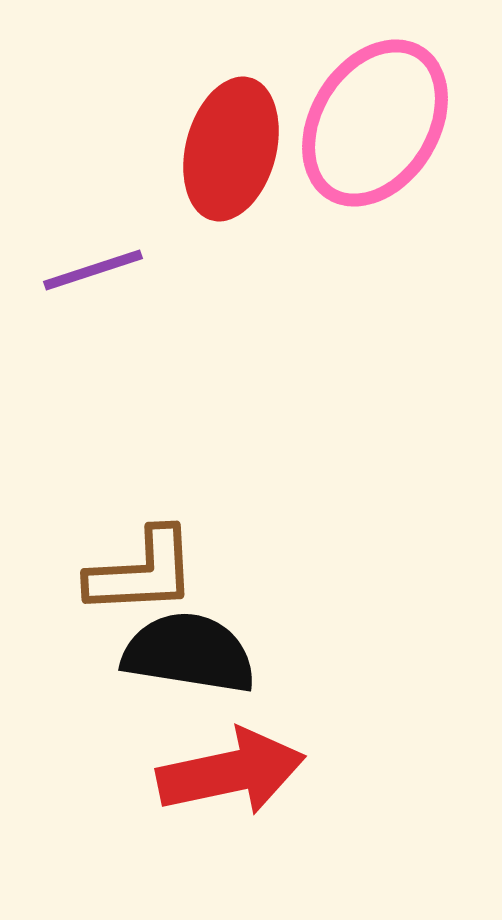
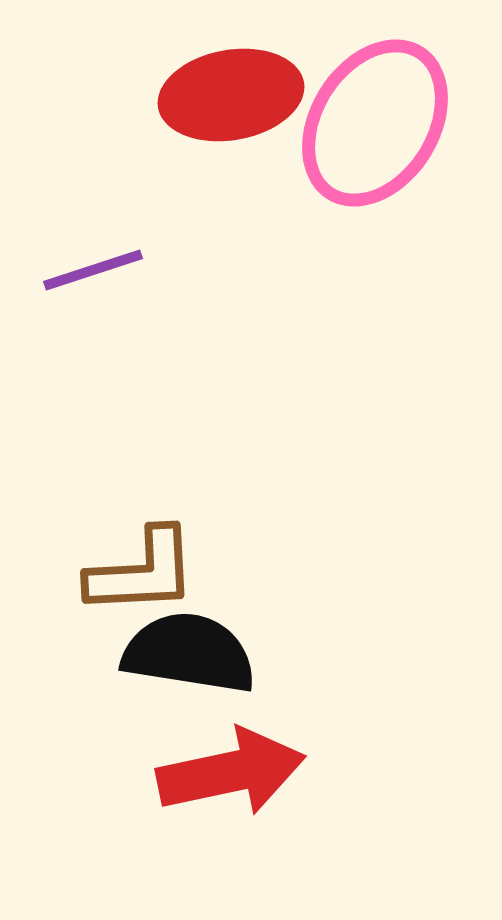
red ellipse: moved 54 px up; rotated 65 degrees clockwise
